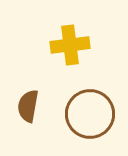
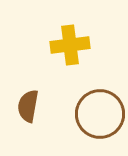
brown circle: moved 10 px right
